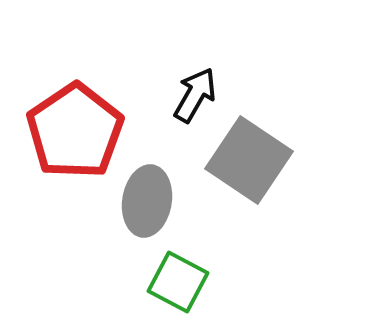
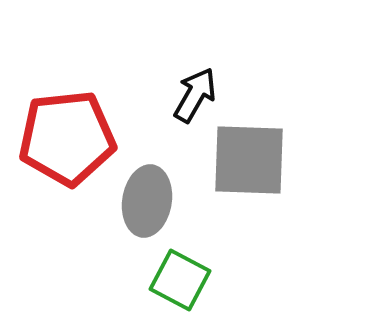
red pentagon: moved 8 px left, 7 px down; rotated 28 degrees clockwise
gray square: rotated 32 degrees counterclockwise
green square: moved 2 px right, 2 px up
